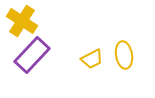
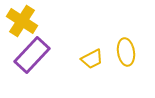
yellow ellipse: moved 2 px right, 3 px up
